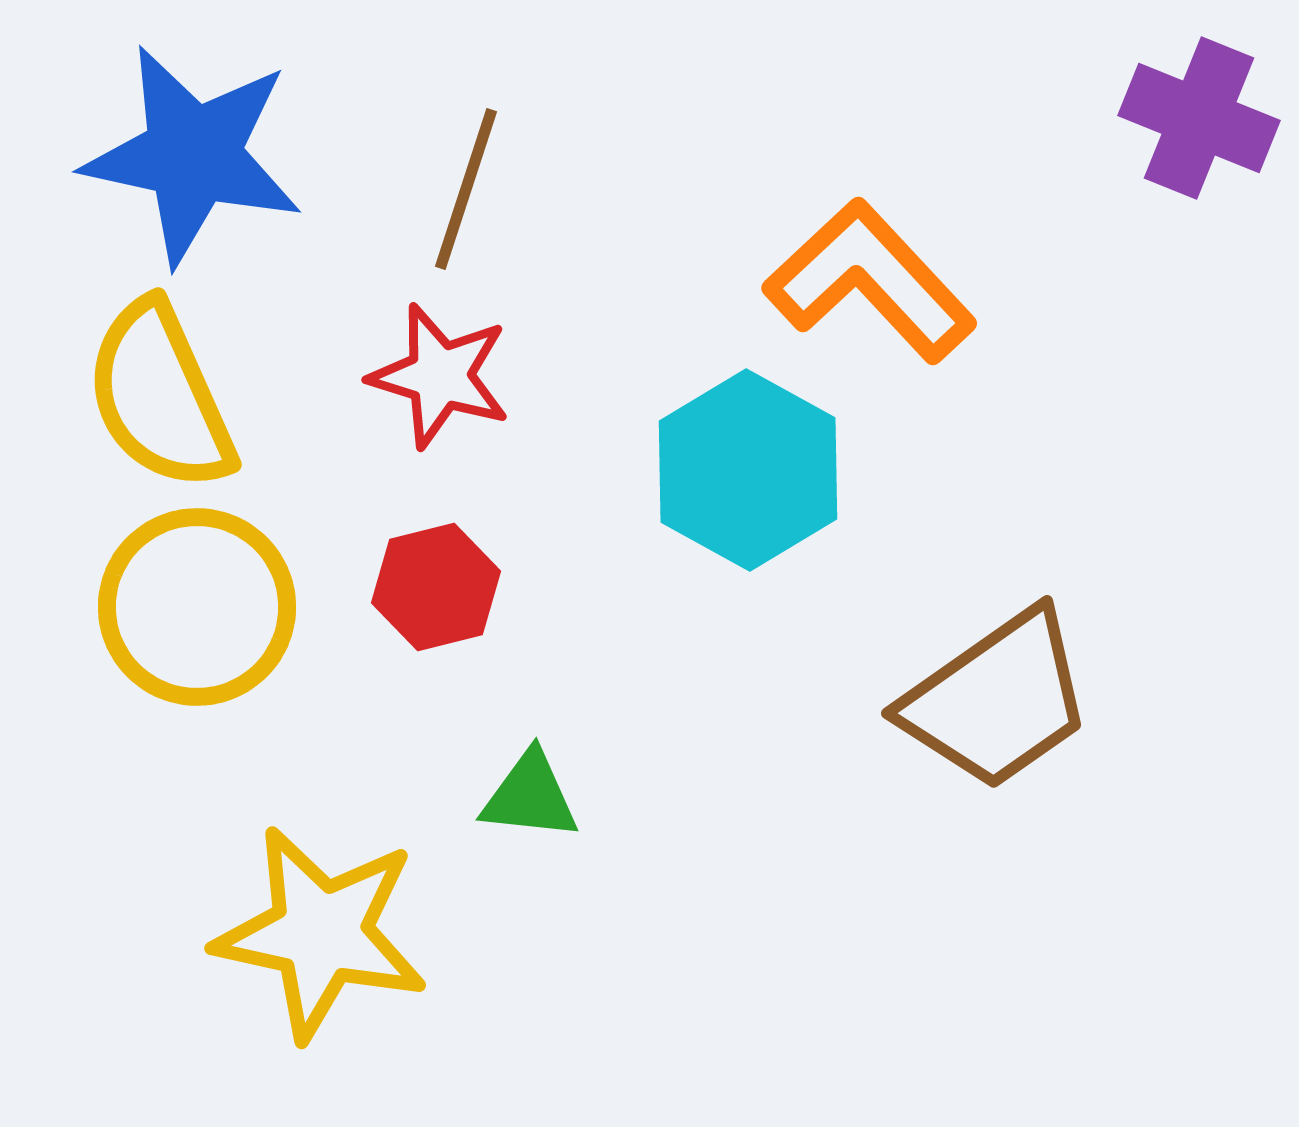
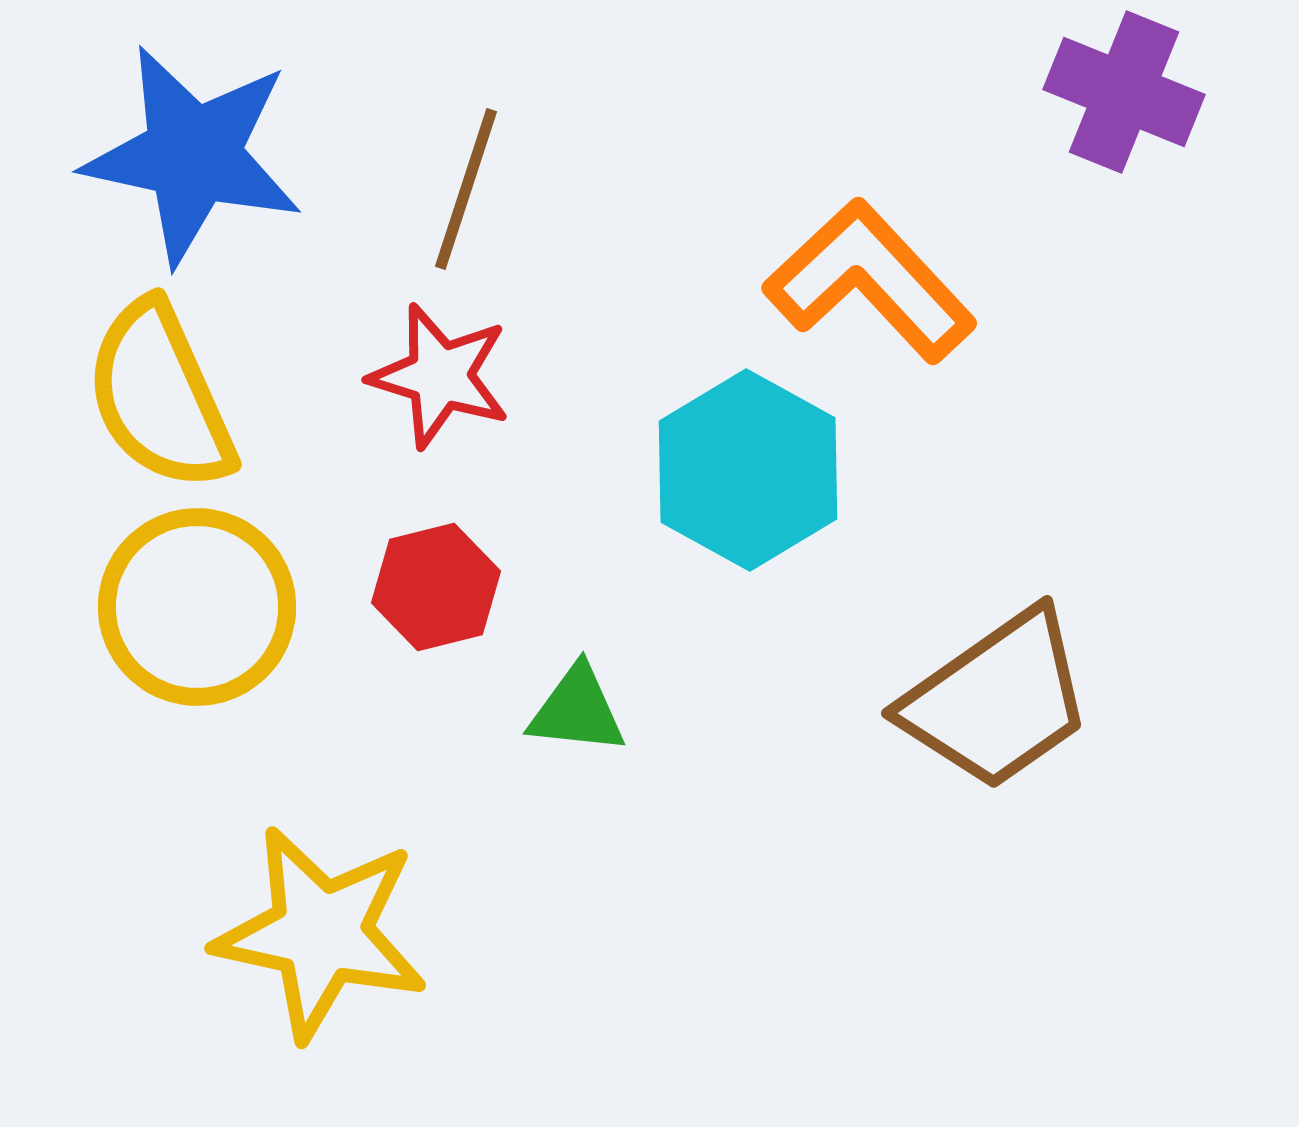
purple cross: moved 75 px left, 26 px up
green triangle: moved 47 px right, 86 px up
